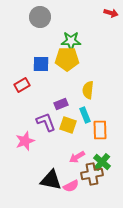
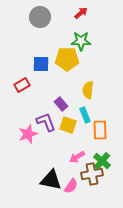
red arrow: moved 30 px left; rotated 56 degrees counterclockwise
green star: moved 10 px right
purple rectangle: rotated 72 degrees clockwise
pink star: moved 3 px right, 7 px up
green cross: moved 1 px up
pink semicircle: rotated 28 degrees counterclockwise
